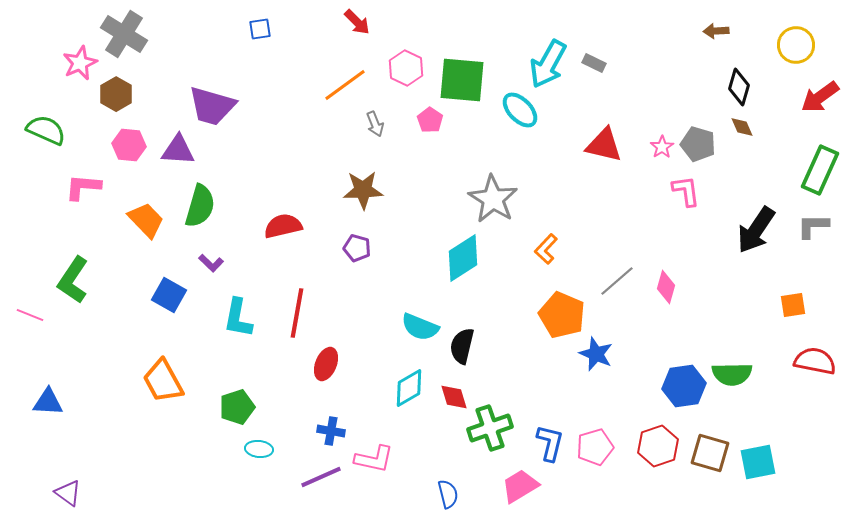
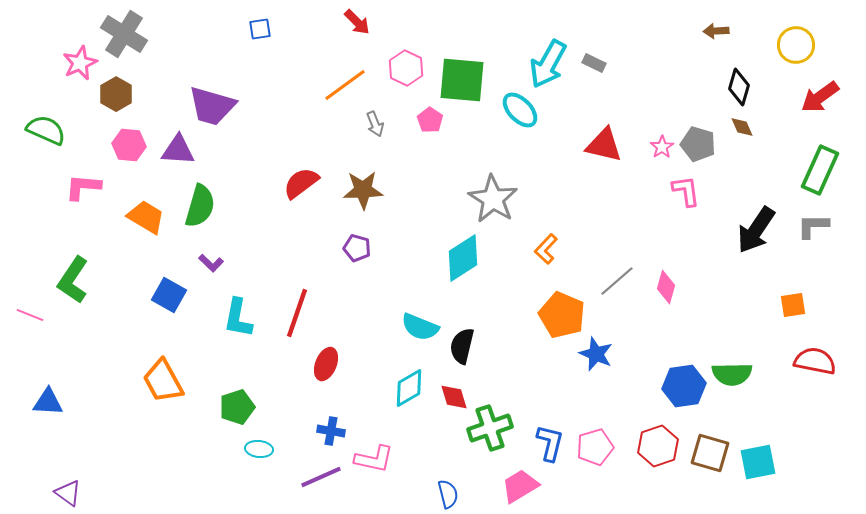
orange trapezoid at (146, 220): moved 3 px up; rotated 15 degrees counterclockwise
red semicircle at (283, 226): moved 18 px right, 43 px up; rotated 24 degrees counterclockwise
red line at (297, 313): rotated 9 degrees clockwise
